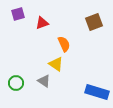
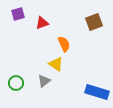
gray triangle: rotated 48 degrees clockwise
